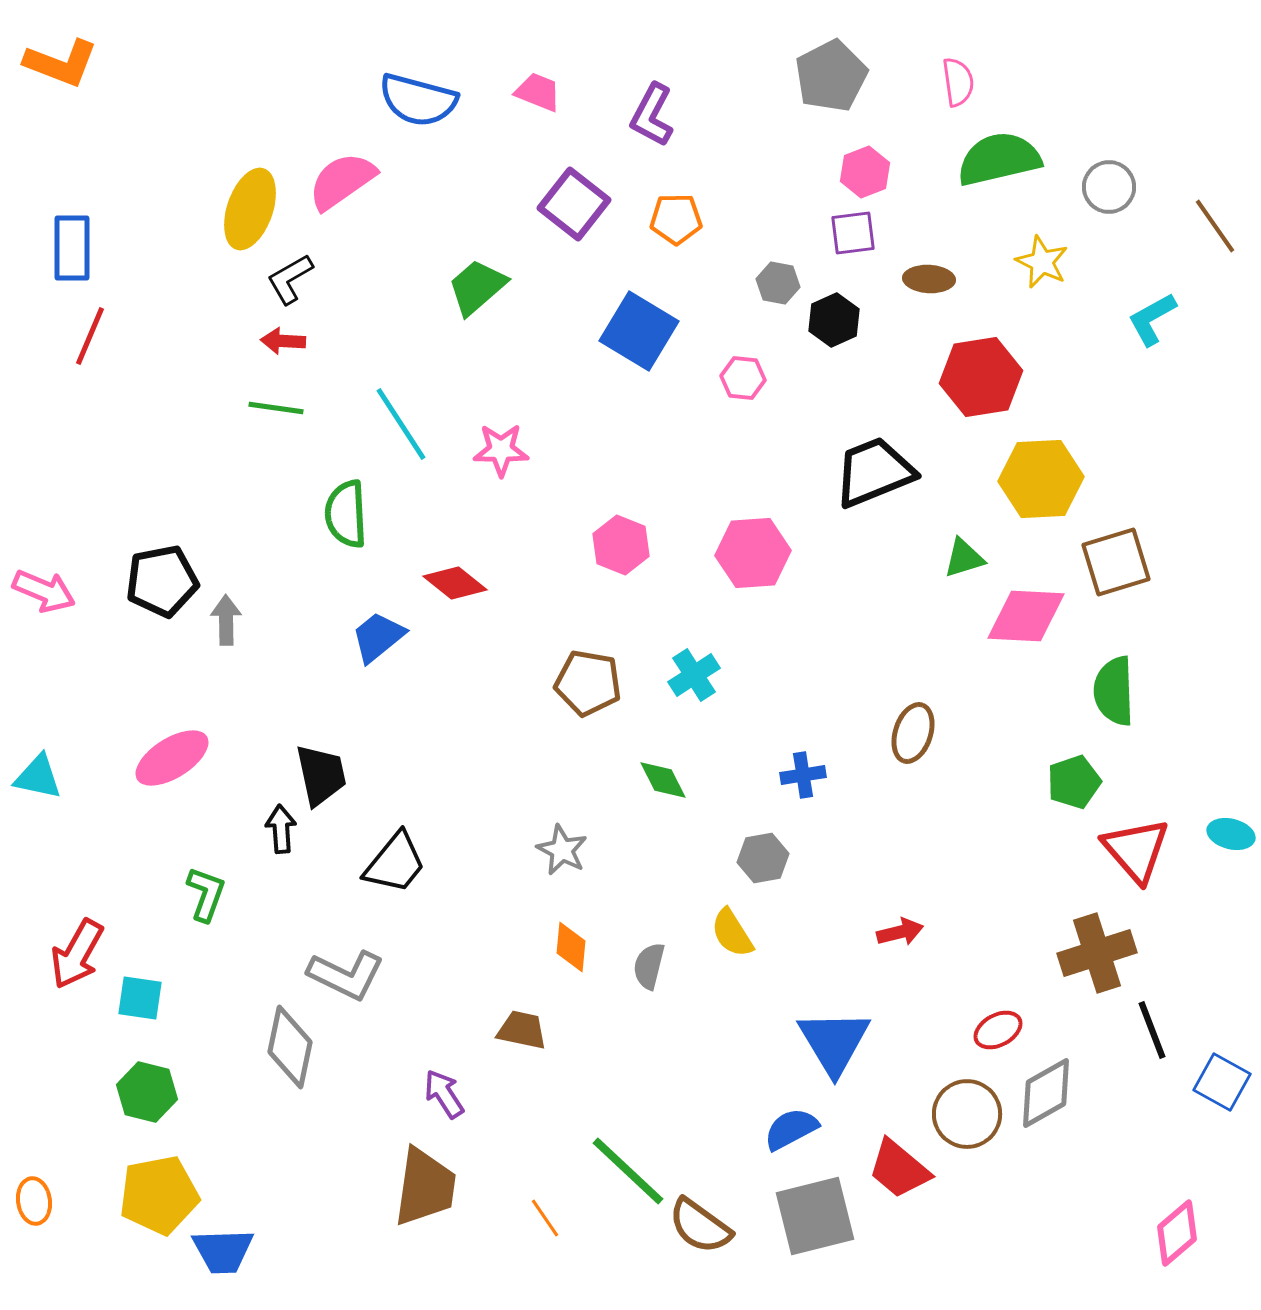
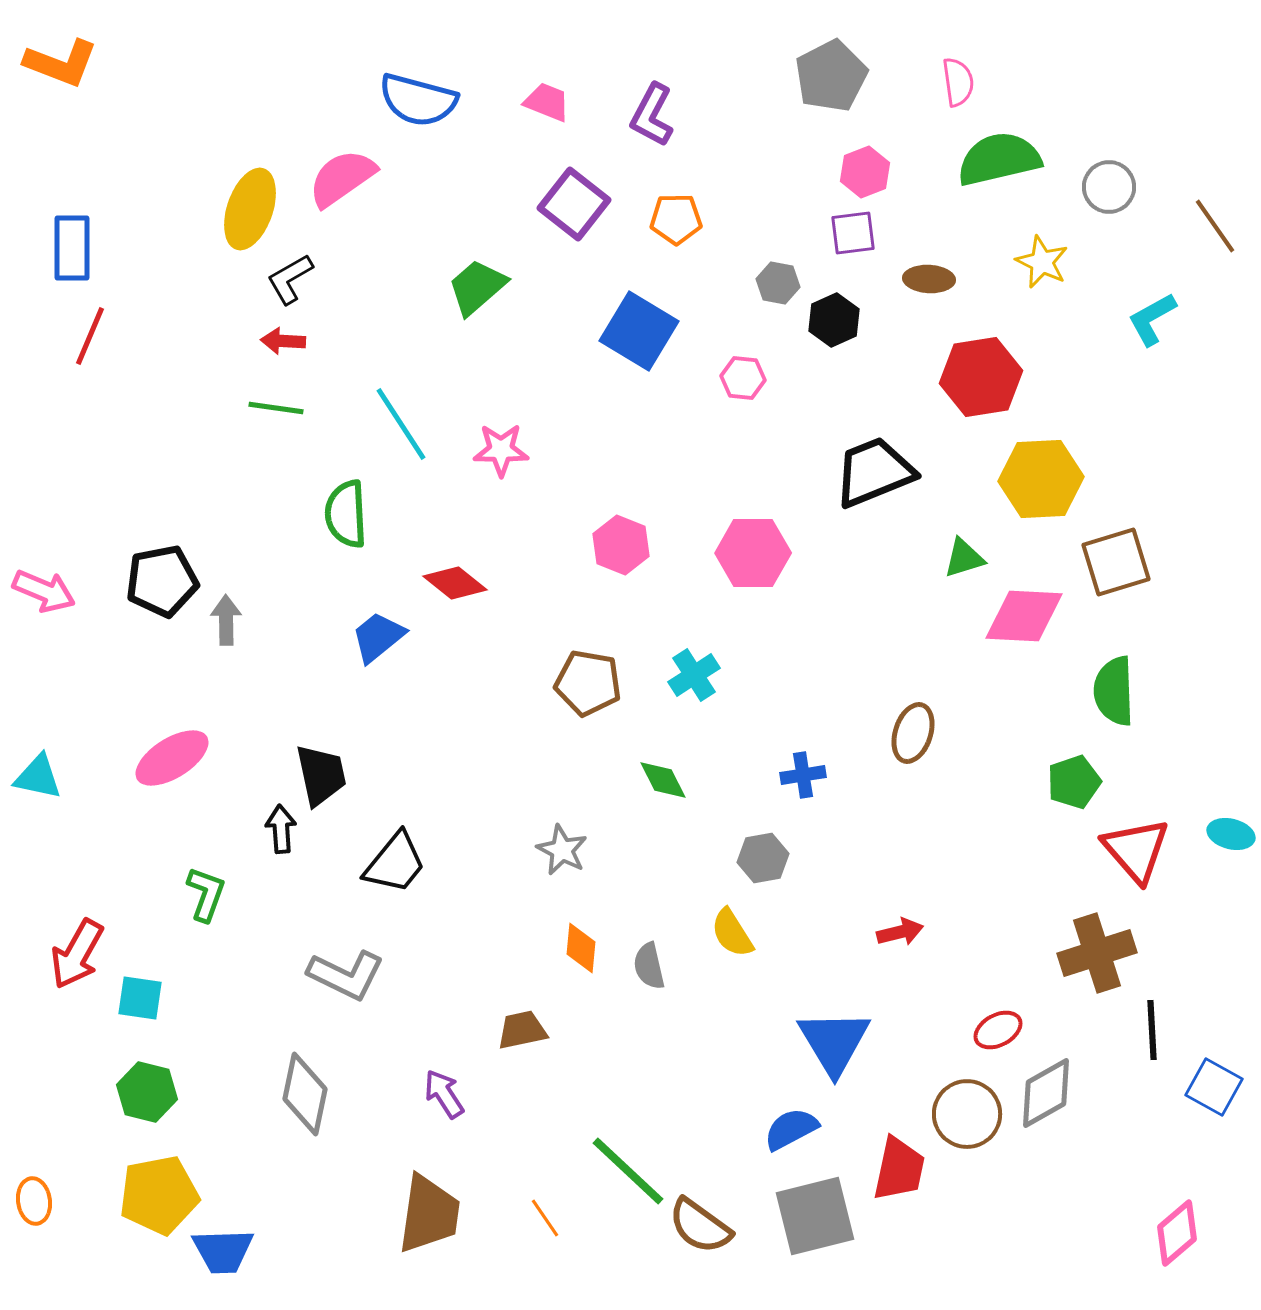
pink trapezoid at (538, 92): moved 9 px right, 10 px down
pink semicircle at (342, 181): moved 3 px up
pink hexagon at (753, 553): rotated 4 degrees clockwise
pink diamond at (1026, 616): moved 2 px left
orange diamond at (571, 947): moved 10 px right, 1 px down
gray semicircle at (649, 966): rotated 27 degrees counterclockwise
brown trapezoid at (522, 1030): rotated 24 degrees counterclockwise
black line at (1152, 1030): rotated 18 degrees clockwise
gray diamond at (290, 1047): moved 15 px right, 47 px down
blue square at (1222, 1082): moved 8 px left, 5 px down
red trapezoid at (899, 1169): rotated 118 degrees counterclockwise
brown trapezoid at (425, 1187): moved 4 px right, 27 px down
